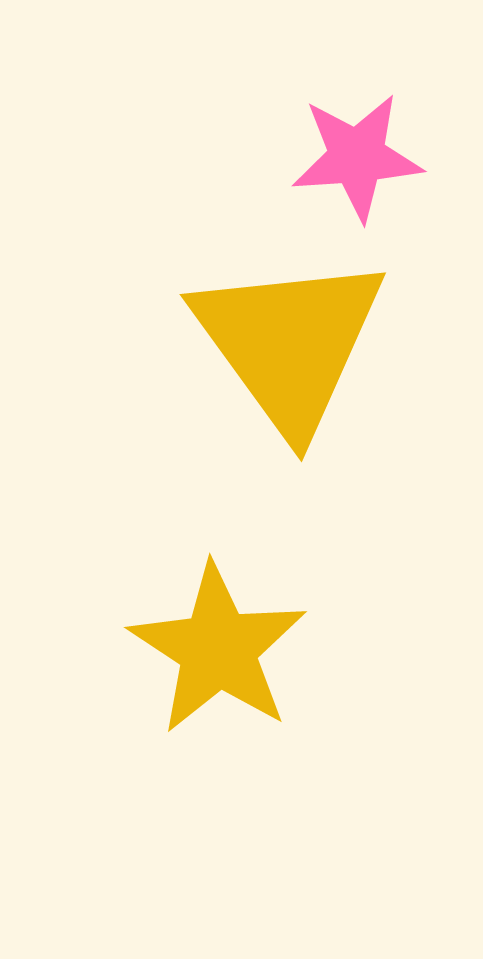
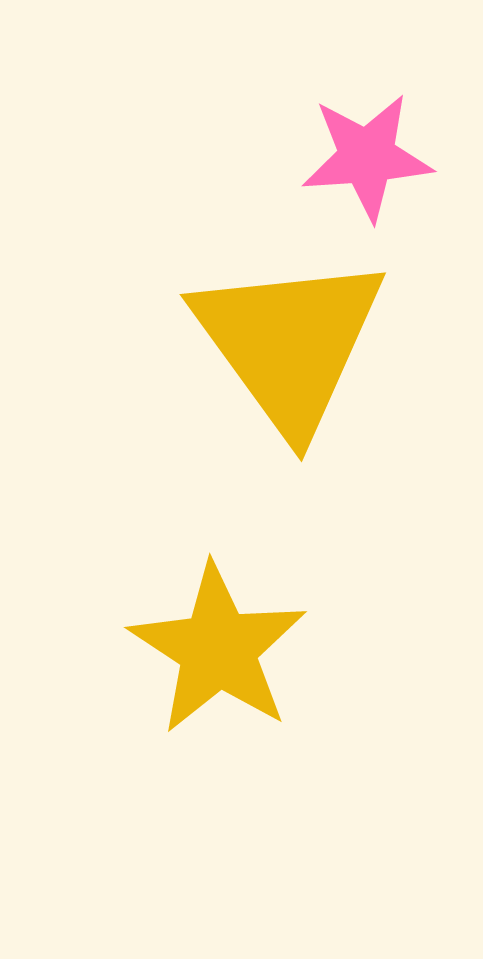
pink star: moved 10 px right
